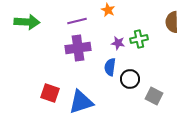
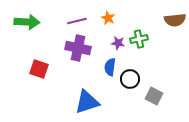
orange star: moved 8 px down
brown semicircle: moved 3 px right, 2 px up; rotated 95 degrees counterclockwise
purple cross: rotated 20 degrees clockwise
red square: moved 11 px left, 24 px up
blue triangle: moved 6 px right
